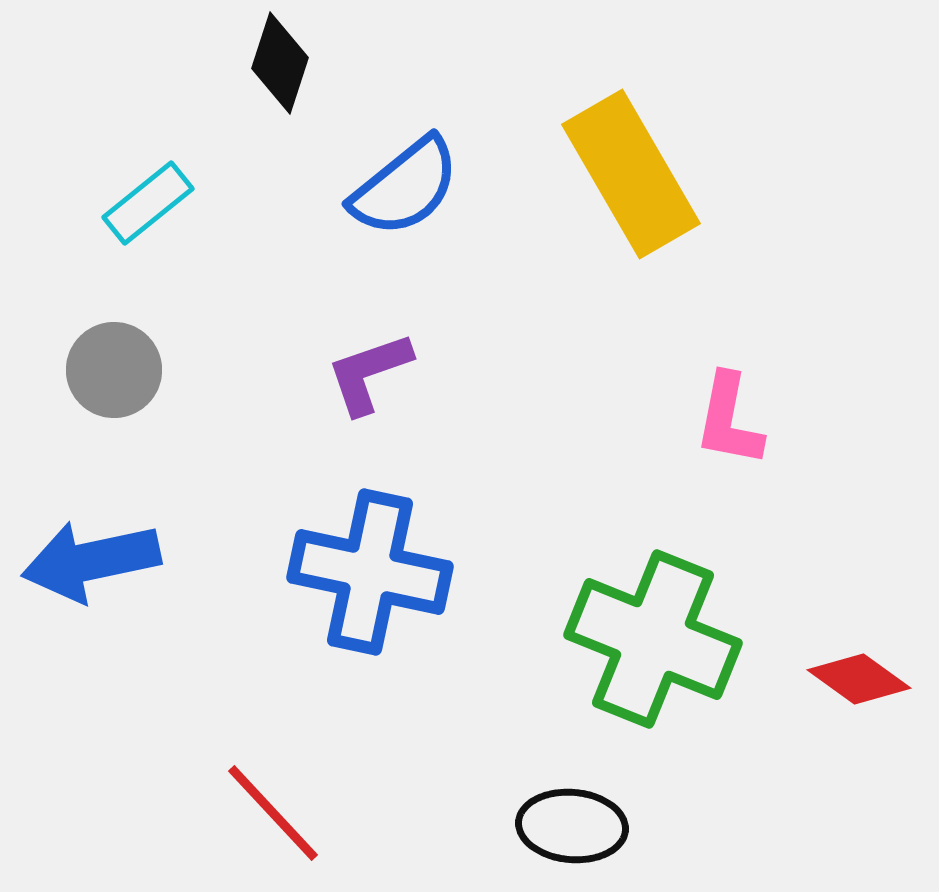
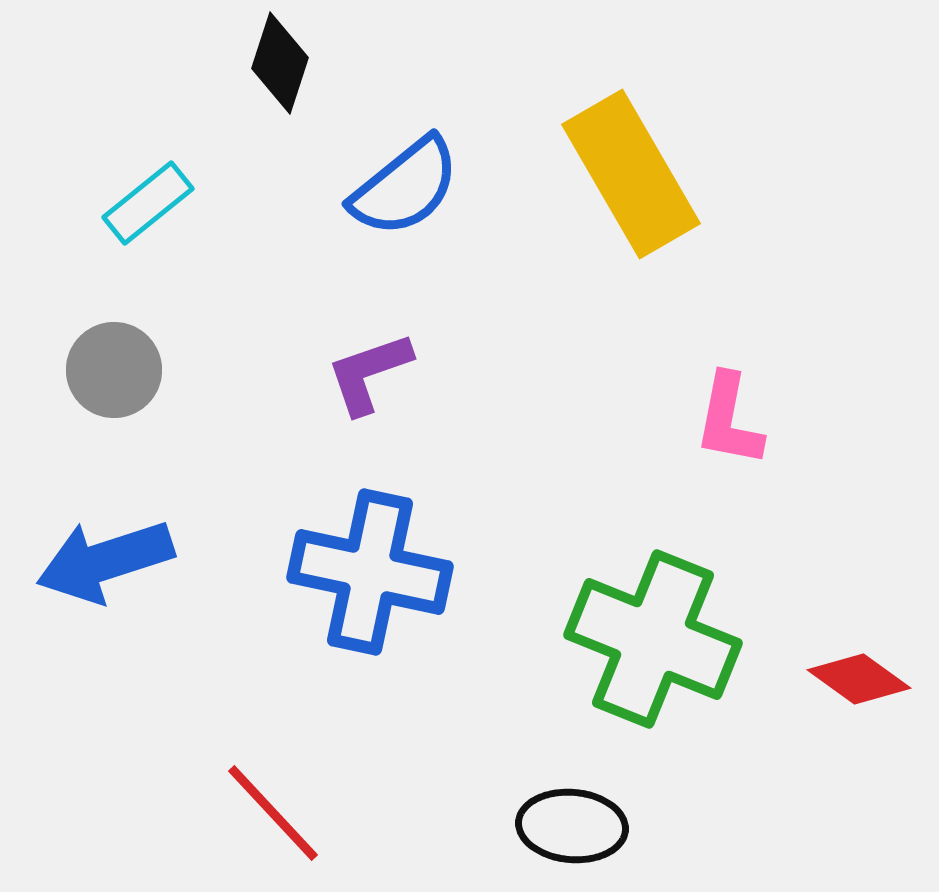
blue arrow: moved 14 px right; rotated 6 degrees counterclockwise
